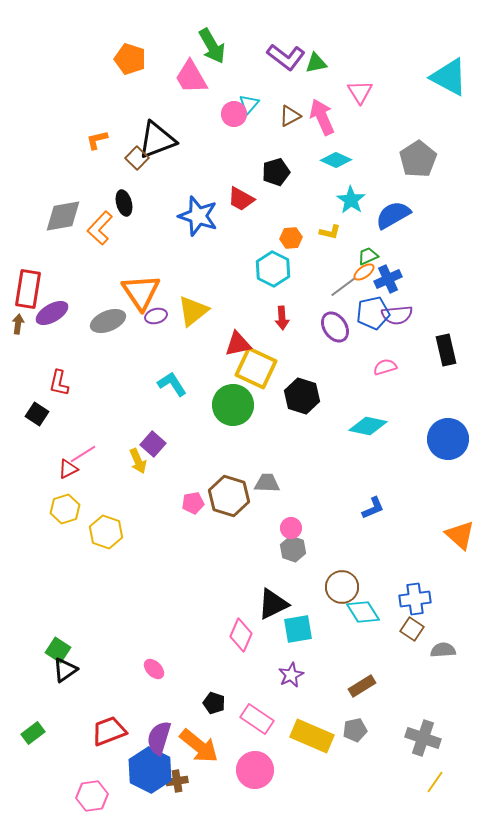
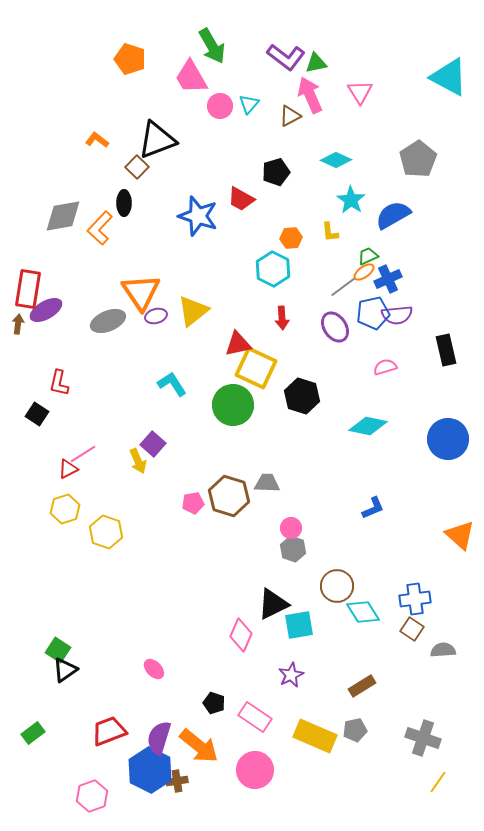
pink circle at (234, 114): moved 14 px left, 8 px up
pink arrow at (322, 117): moved 12 px left, 22 px up
orange L-shape at (97, 140): rotated 50 degrees clockwise
brown square at (137, 158): moved 9 px down
black ellipse at (124, 203): rotated 15 degrees clockwise
yellow L-shape at (330, 232): rotated 70 degrees clockwise
purple ellipse at (52, 313): moved 6 px left, 3 px up
brown circle at (342, 587): moved 5 px left, 1 px up
cyan square at (298, 629): moved 1 px right, 4 px up
pink rectangle at (257, 719): moved 2 px left, 2 px up
yellow rectangle at (312, 736): moved 3 px right
yellow line at (435, 782): moved 3 px right
pink hexagon at (92, 796): rotated 12 degrees counterclockwise
